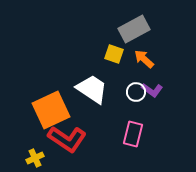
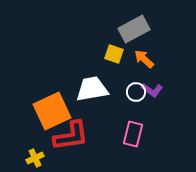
white trapezoid: rotated 44 degrees counterclockwise
orange square: moved 1 px right, 1 px down
red L-shape: moved 4 px right, 3 px up; rotated 42 degrees counterclockwise
